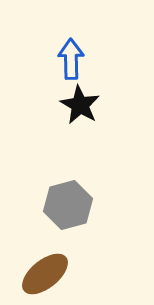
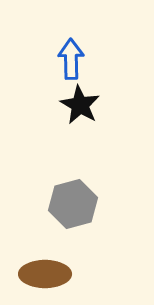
gray hexagon: moved 5 px right, 1 px up
brown ellipse: rotated 39 degrees clockwise
